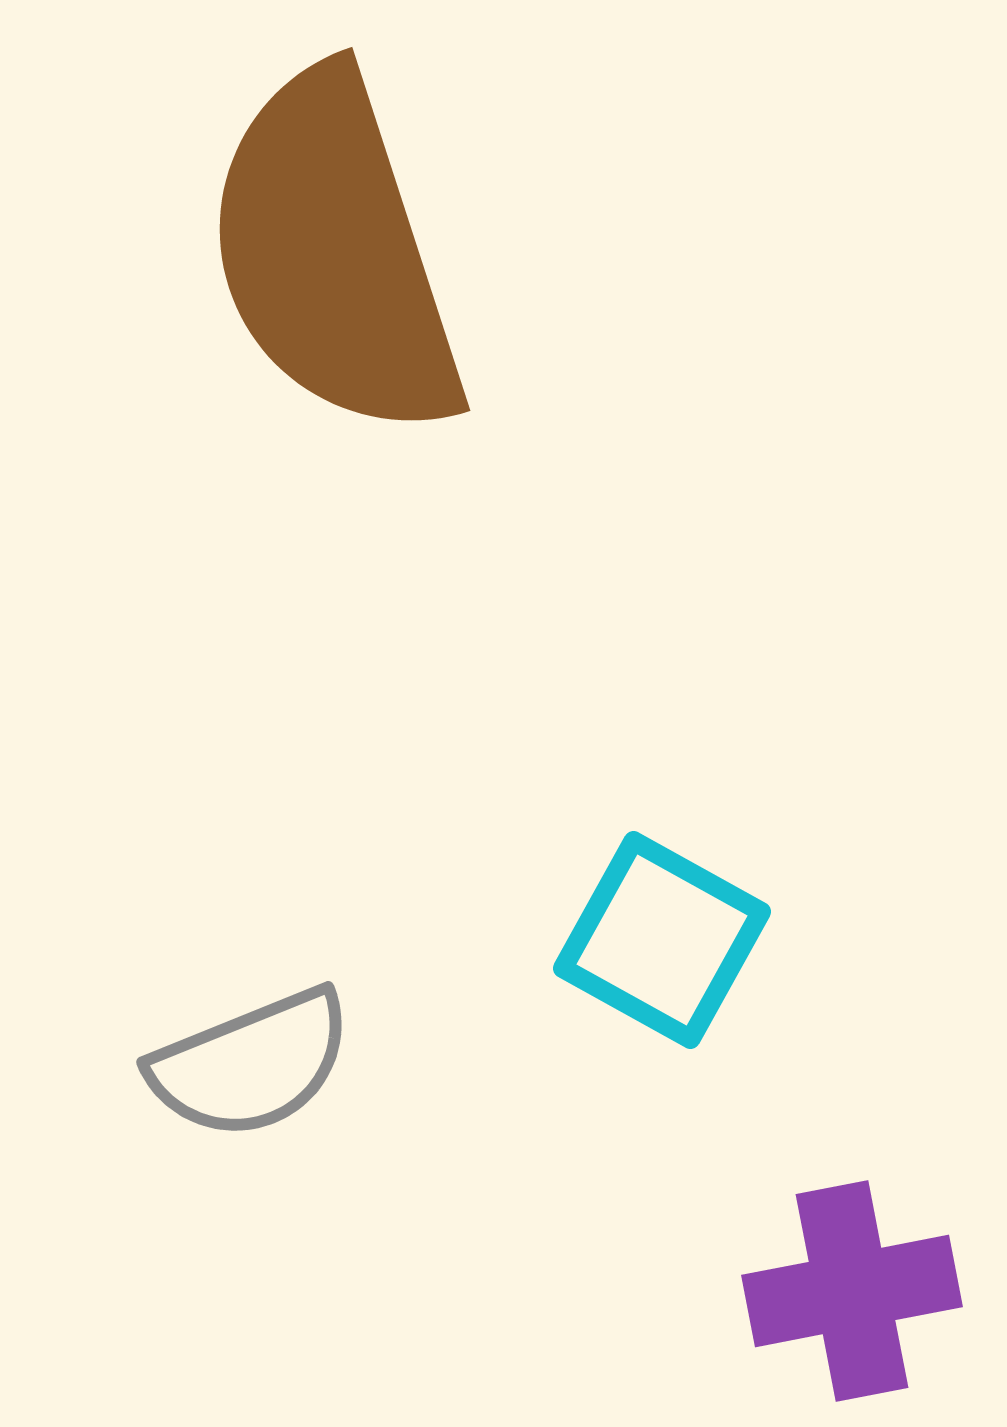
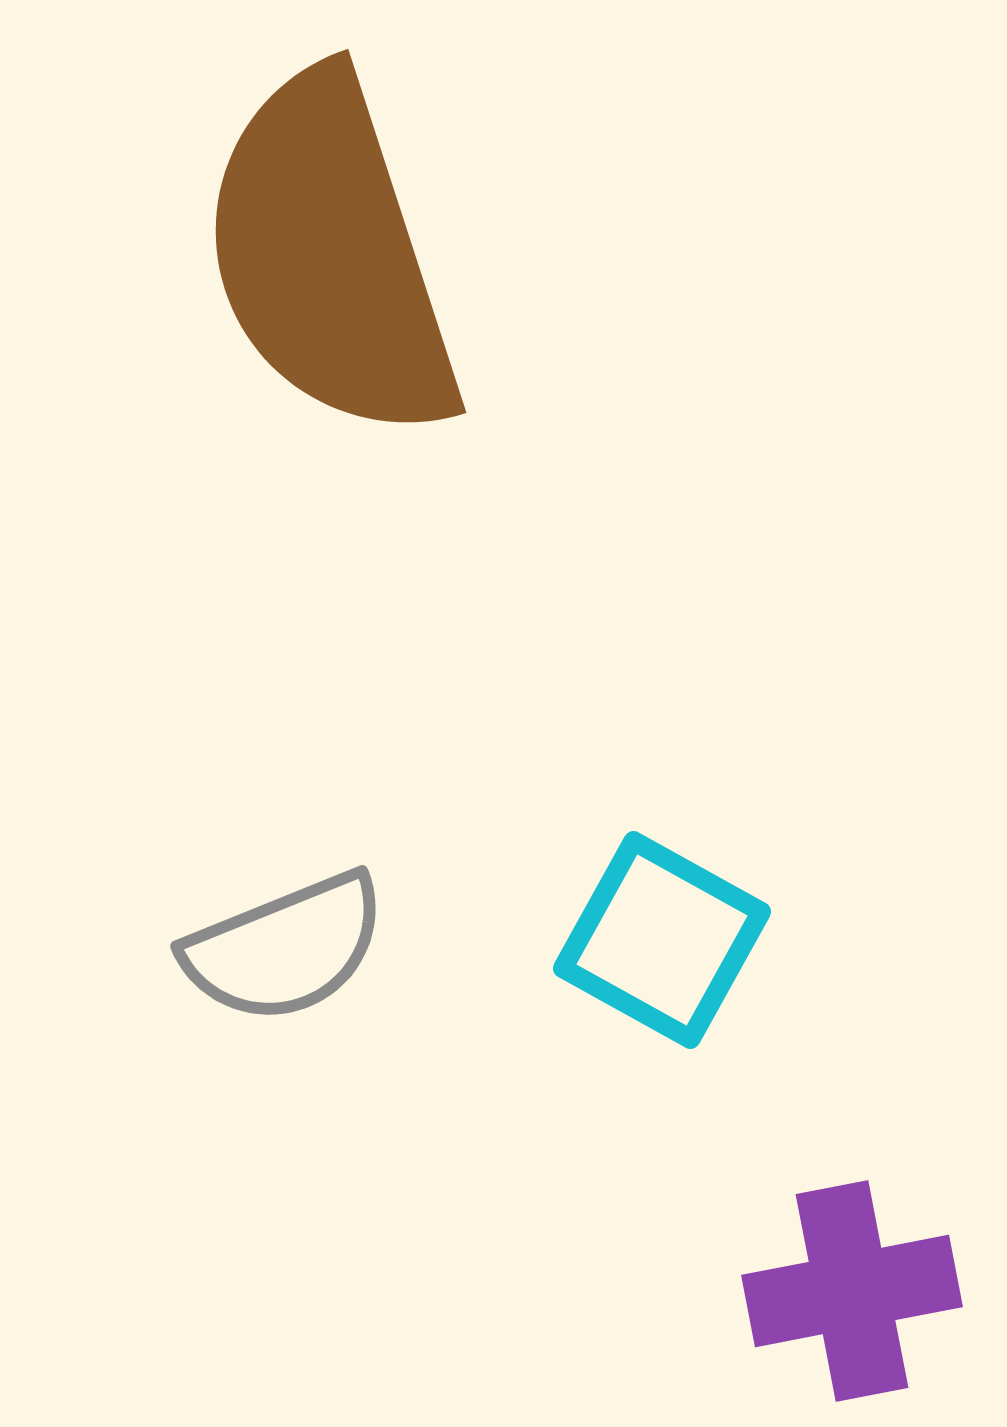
brown semicircle: moved 4 px left, 2 px down
gray semicircle: moved 34 px right, 116 px up
